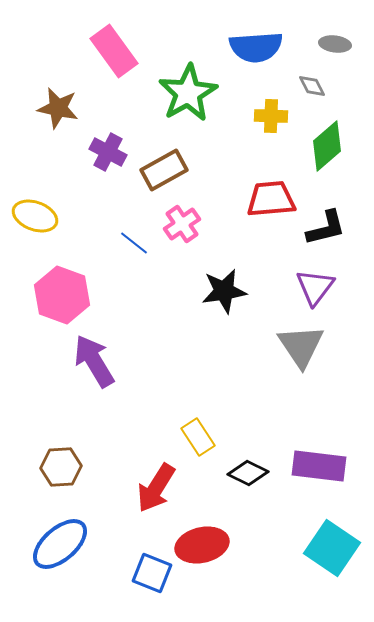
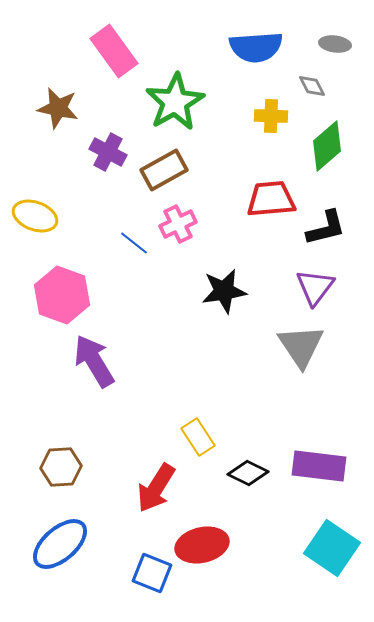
green star: moved 13 px left, 9 px down
pink cross: moved 4 px left; rotated 9 degrees clockwise
